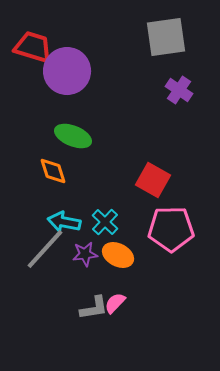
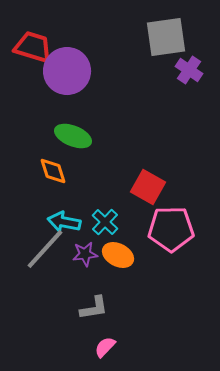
purple cross: moved 10 px right, 20 px up
red square: moved 5 px left, 7 px down
pink semicircle: moved 10 px left, 44 px down
